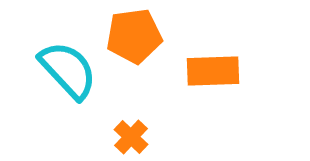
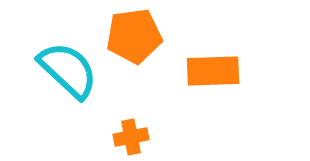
cyan semicircle: rotated 4 degrees counterclockwise
orange cross: rotated 36 degrees clockwise
